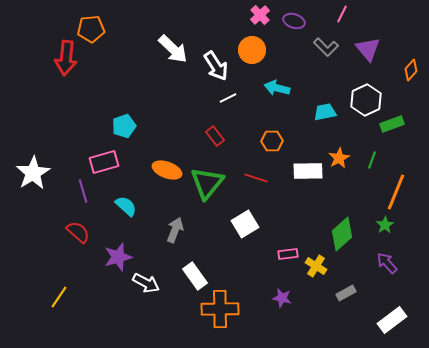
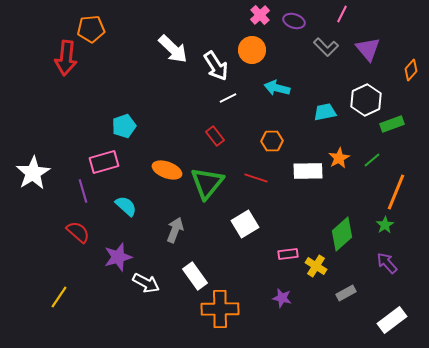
green line at (372, 160): rotated 30 degrees clockwise
